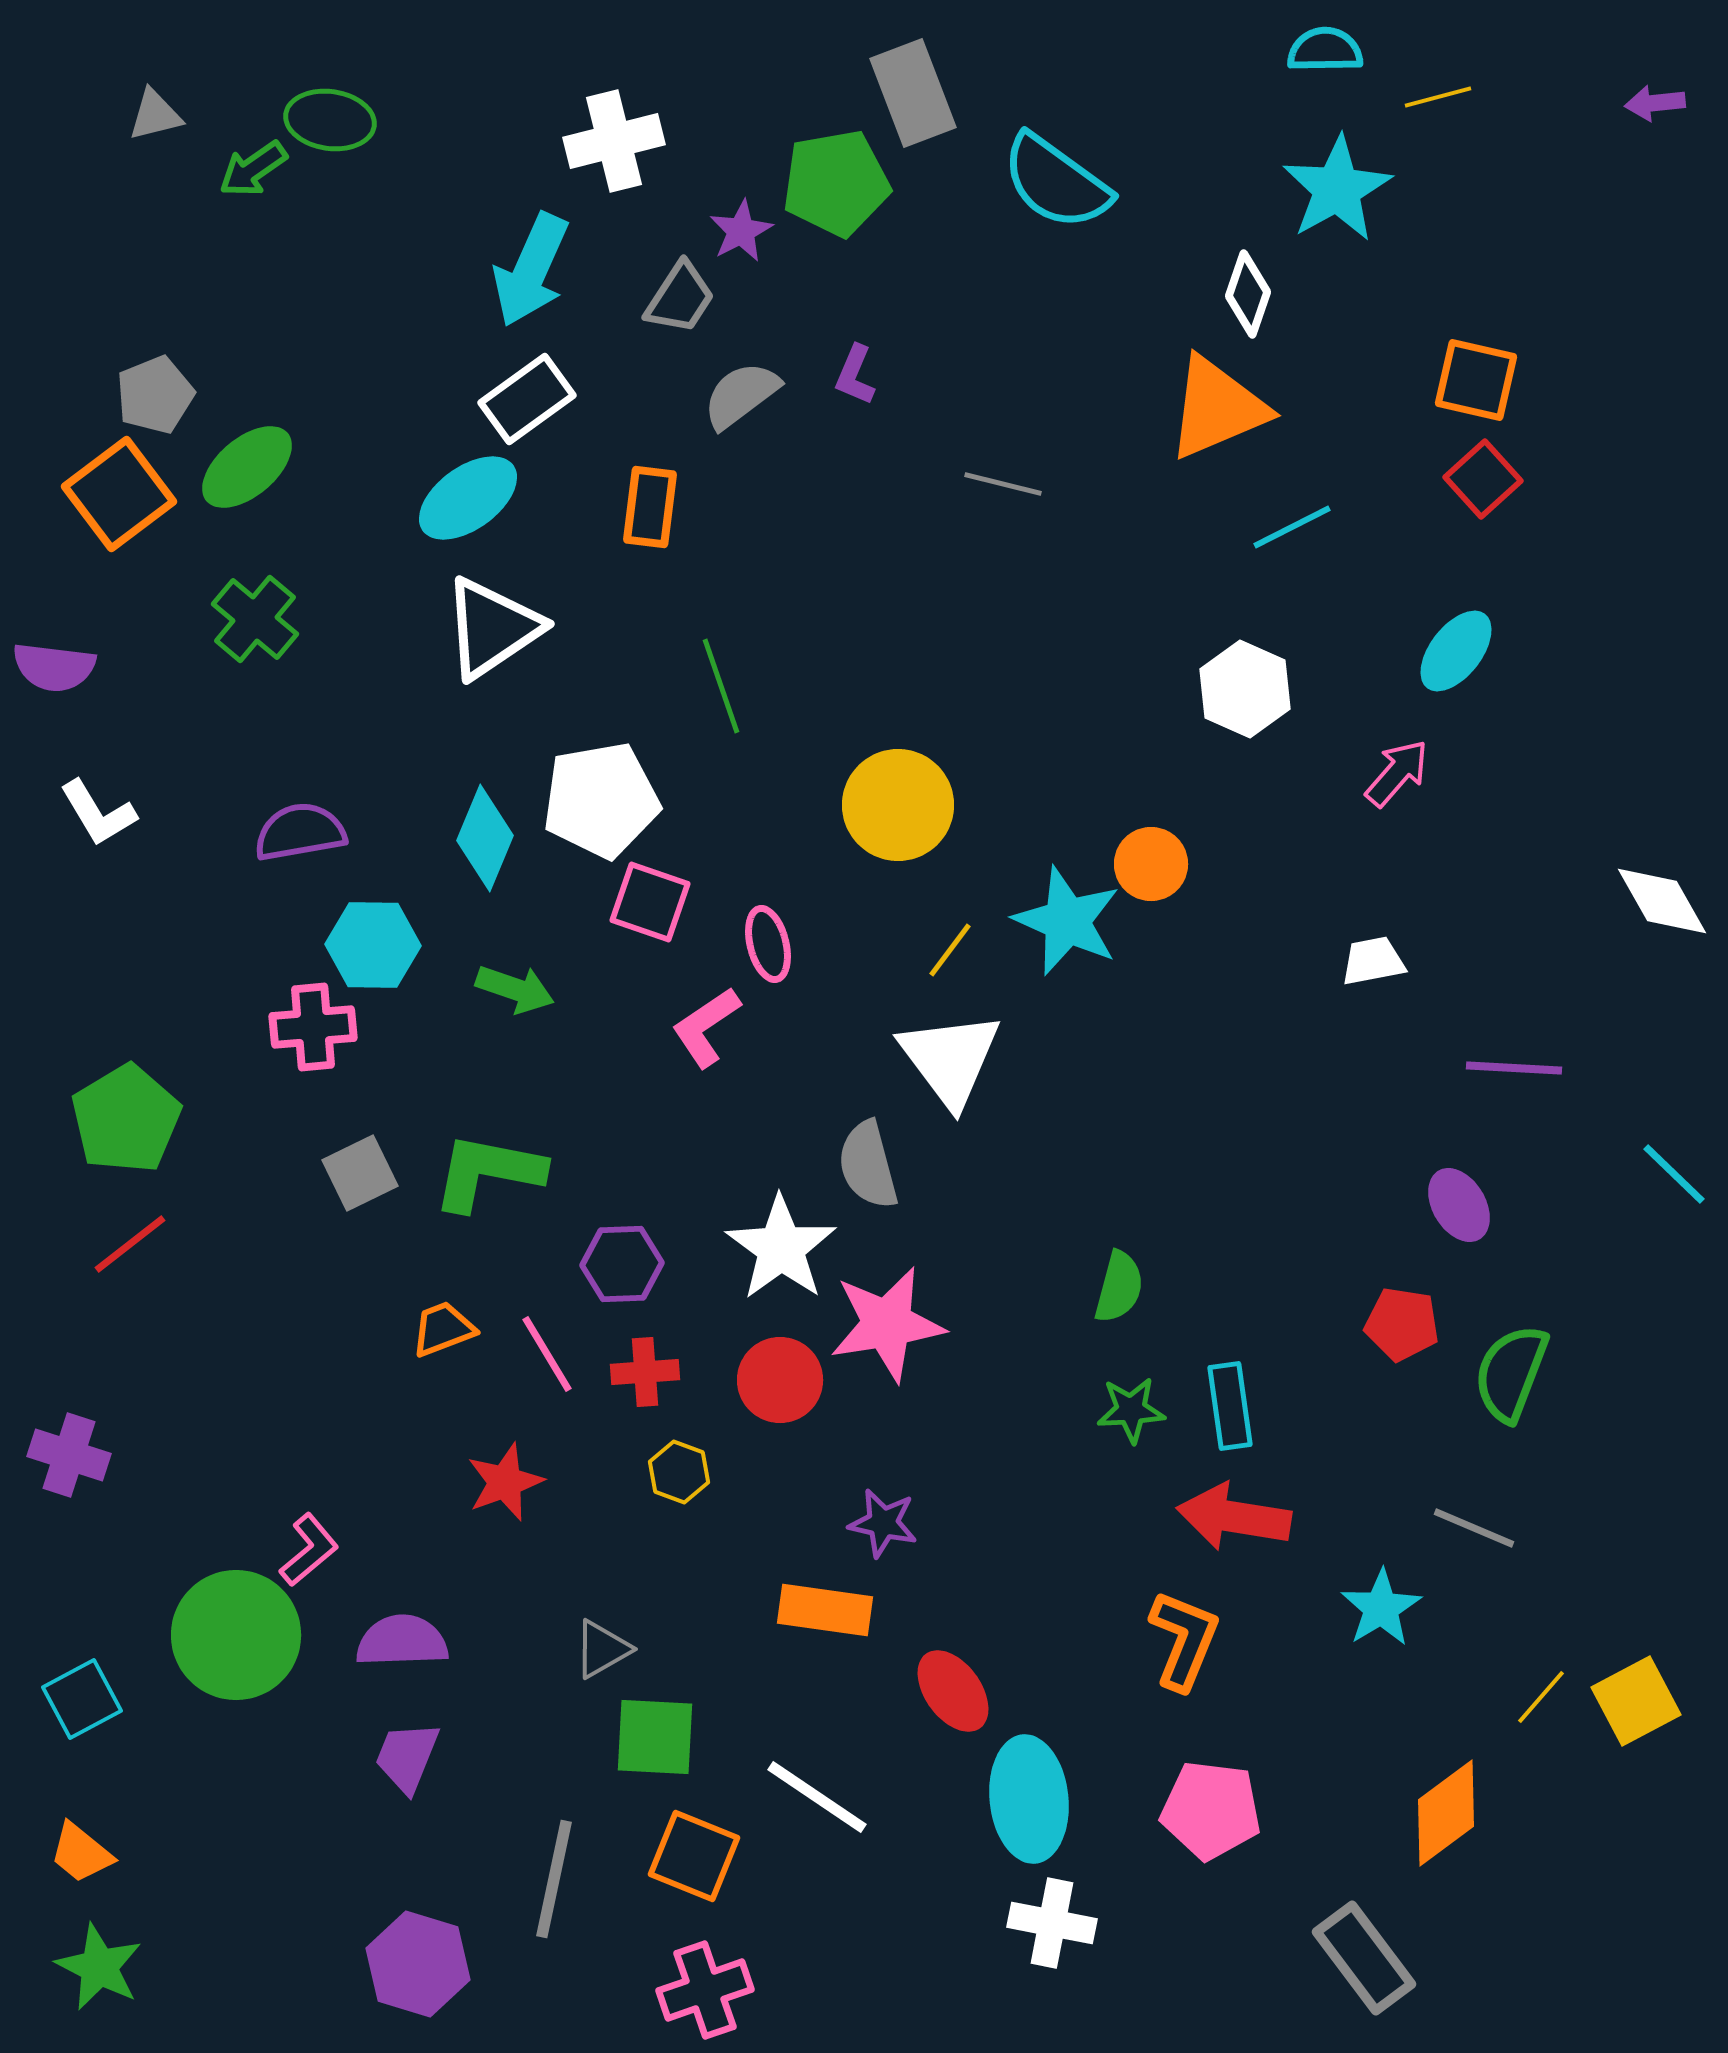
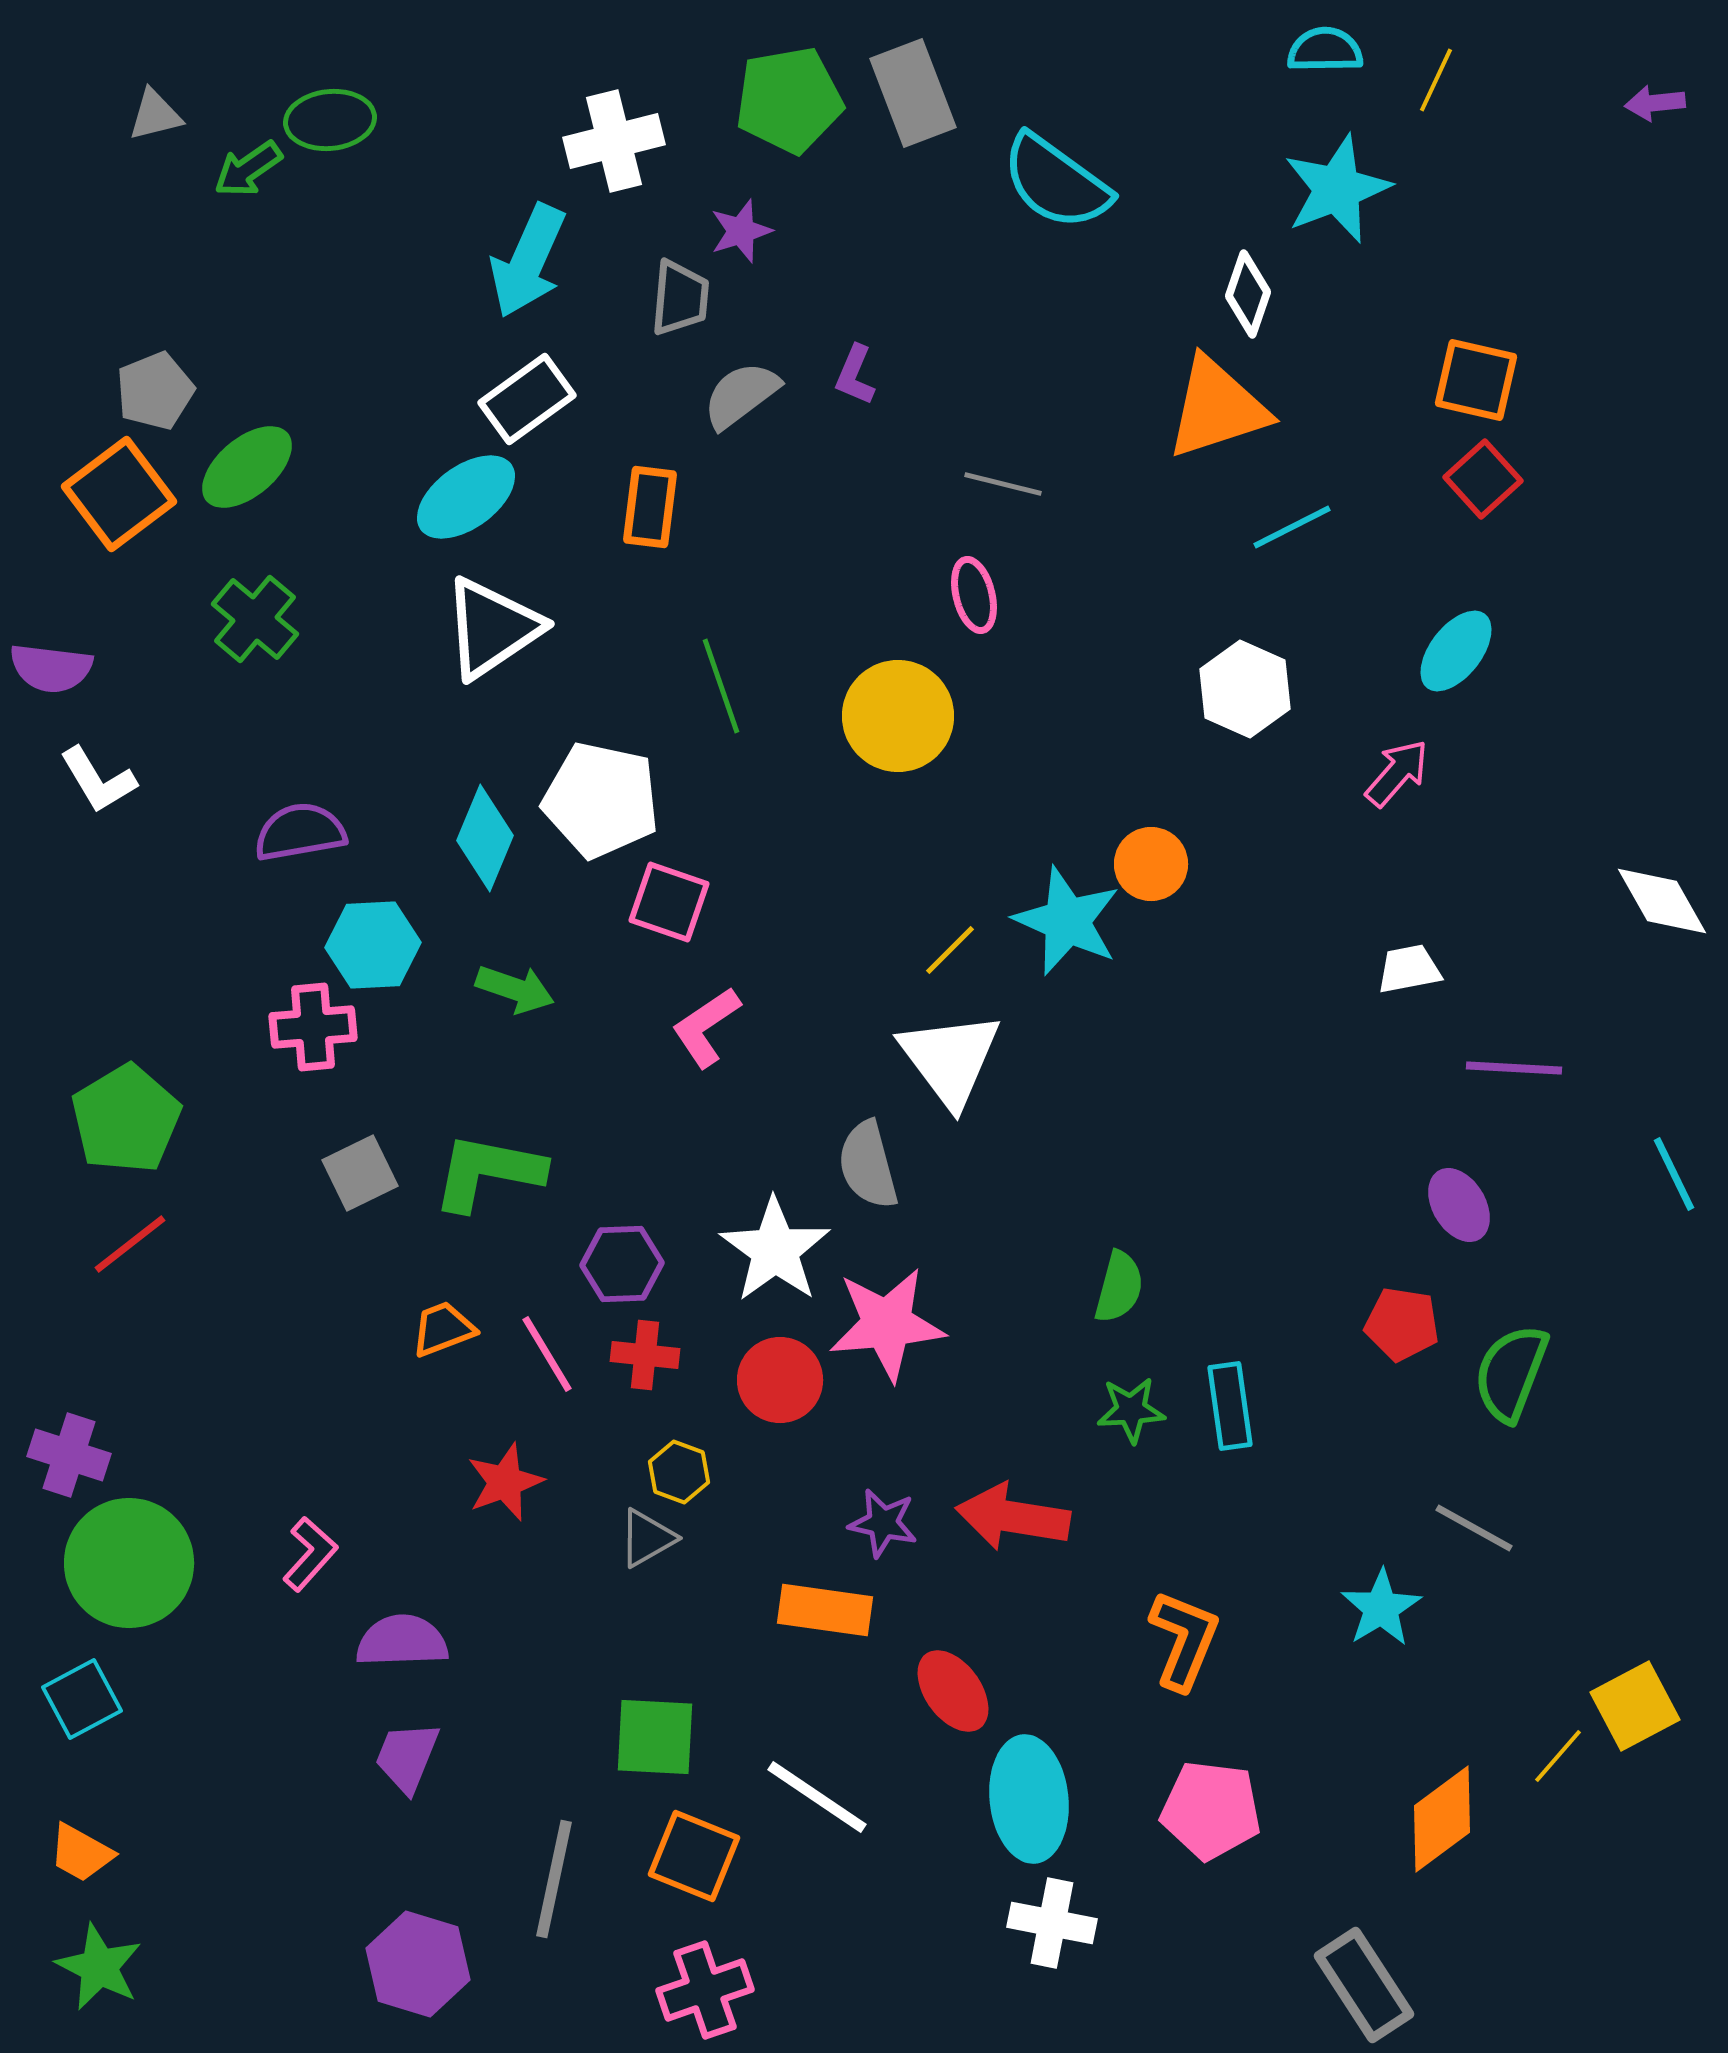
yellow line at (1438, 97): moved 2 px left, 17 px up; rotated 50 degrees counterclockwise
green ellipse at (330, 120): rotated 14 degrees counterclockwise
green arrow at (253, 169): moved 5 px left
green pentagon at (836, 183): moved 47 px left, 83 px up
cyan star at (1337, 189): rotated 8 degrees clockwise
purple star at (741, 231): rotated 10 degrees clockwise
cyan arrow at (531, 270): moved 3 px left, 9 px up
gray trapezoid at (680, 298): rotated 28 degrees counterclockwise
gray pentagon at (155, 395): moved 4 px up
orange triangle at (1217, 408): rotated 5 degrees clockwise
cyan ellipse at (468, 498): moved 2 px left, 1 px up
purple semicircle at (54, 667): moved 3 px left, 1 px down
white pentagon at (601, 800): rotated 22 degrees clockwise
yellow circle at (898, 805): moved 89 px up
white L-shape at (98, 813): moved 33 px up
pink square at (650, 902): moved 19 px right
pink ellipse at (768, 944): moved 206 px right, 349 px up
cyan hexagon at (373, 945): rotated 4 degrees counterclockwise
yellow line at (950, 950): rotated 8 degrees clockwise
white trapezoid at (1373, 961): moved 36 px right, 8 px down
cyan line at (1674, 1174): rotated 20 degrees clockwise
white star at (781, 1248): moved 6 px left, 2 px down
pink star at (887, 1324): rotated 4 degrees clockwise
red cross at (645, 1372): moved 17 px up; rotated 10 degrees clockwise
red arrow at (1234, 1517): moved 221 px left
gray line at (1474, 1528): rotated 6 degrees clockwise
pink L-shape at (309, 1550): moved 1 px right, 4 px down; rotated 8 degrees counterclockwise
green circle at (236, 1635): moved 107 px left, 72 px up
gray triangle at (602, 1649): moved 45 px right, 111 px up
yellow line at (1541, 1697): moved 17 px right, 59 px down
yellow square at (1636, 1701): moved 1 px left, 5 px down
orange diamond at (1446, 1813): moved 4 px left, 6 px down
orange trapezoid at (81, 1853): rotated 10 degrees counterclockwise
gray rectangle at (1364, 1958): moved 27 px down; rotated 4 degrees clockwise
